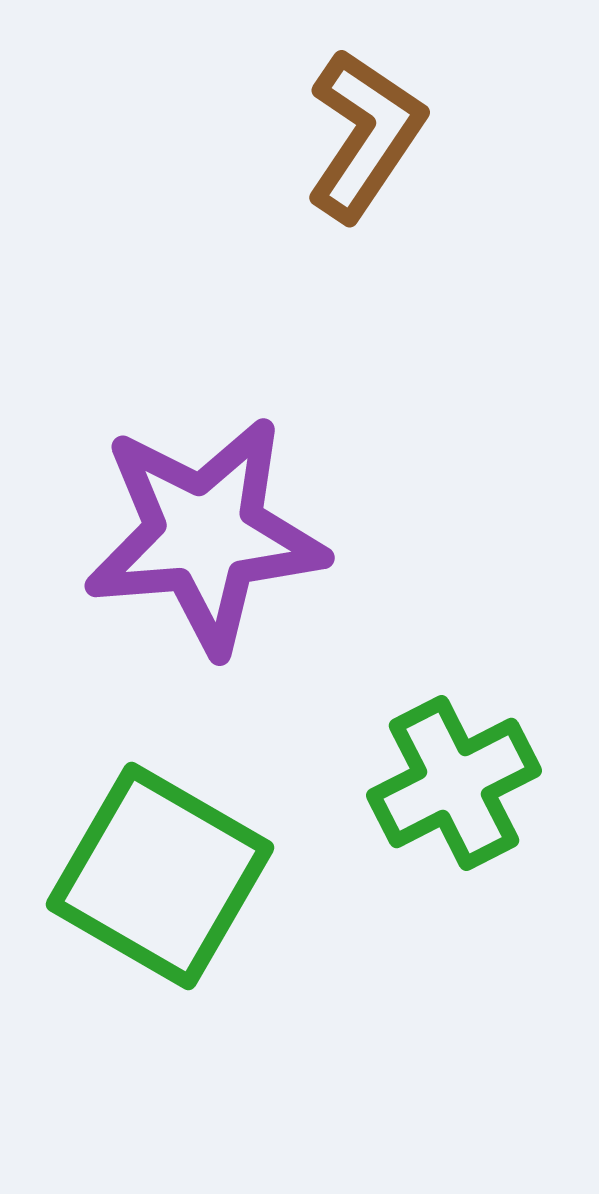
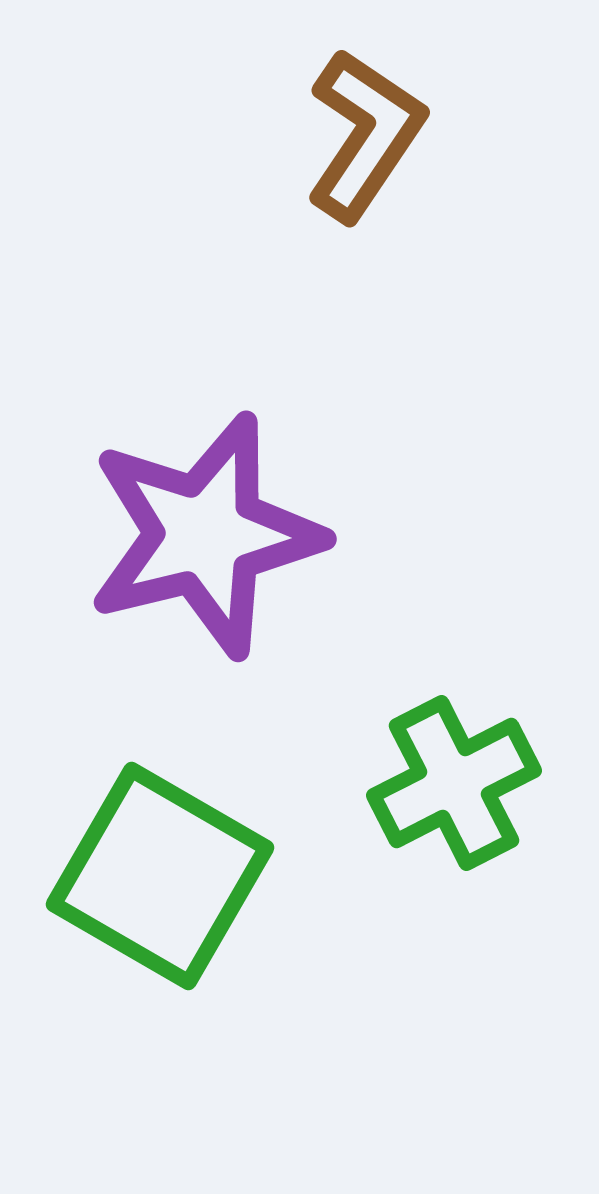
purple star: rotated 9 degrees counterclockwise
